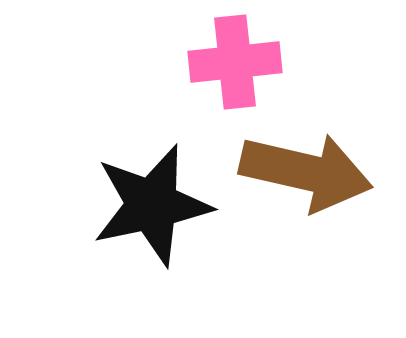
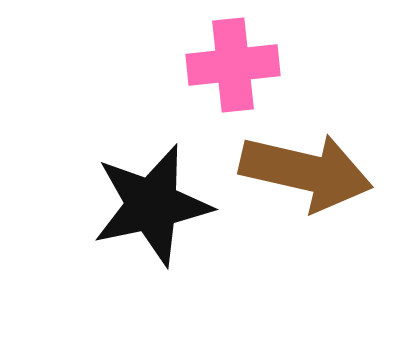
pink cross: moved 2 px left, 3 px down
